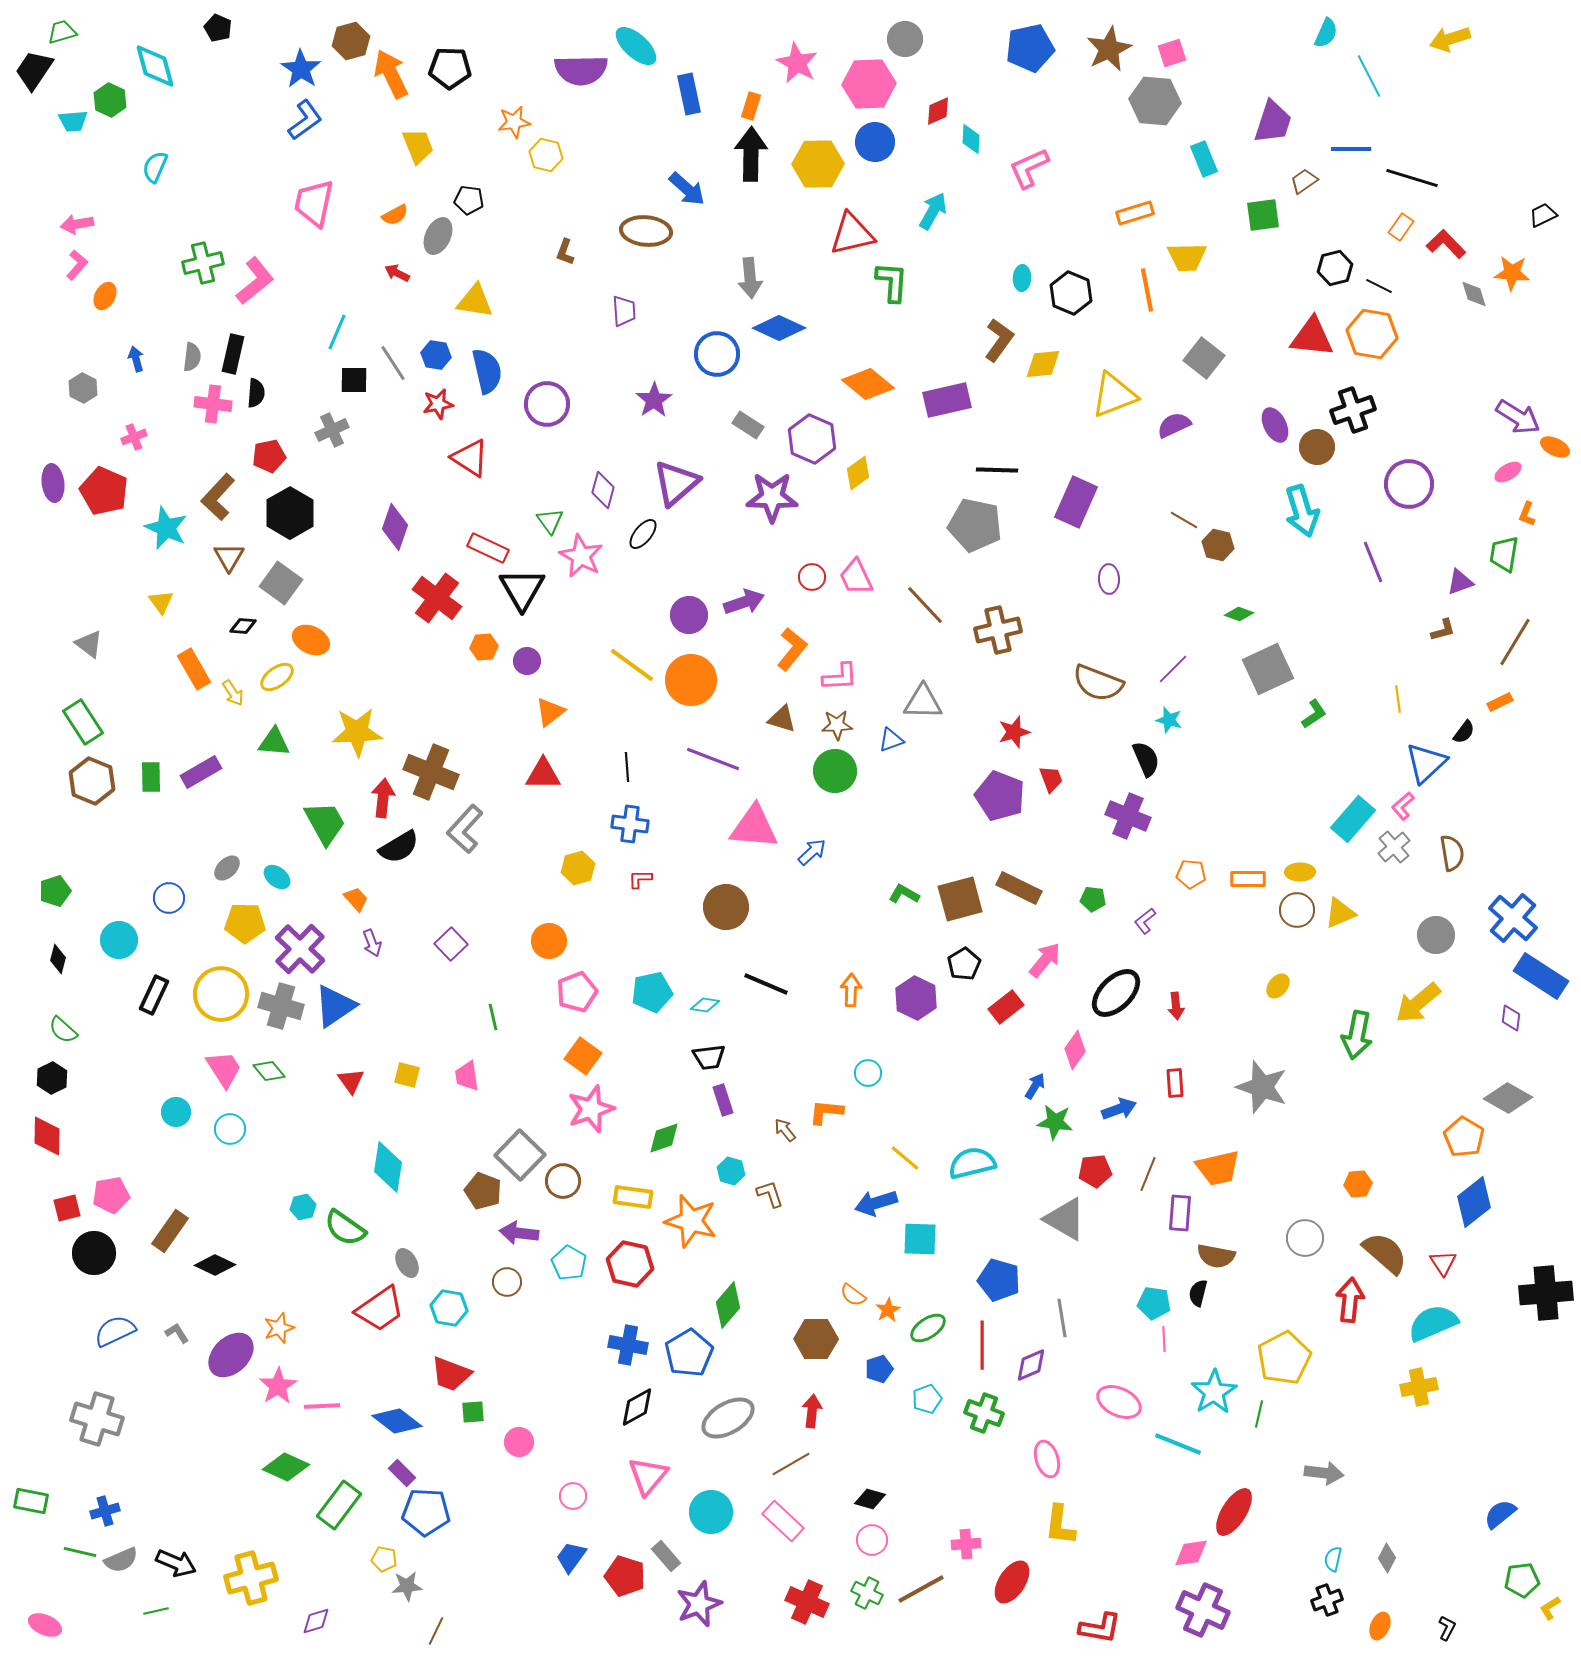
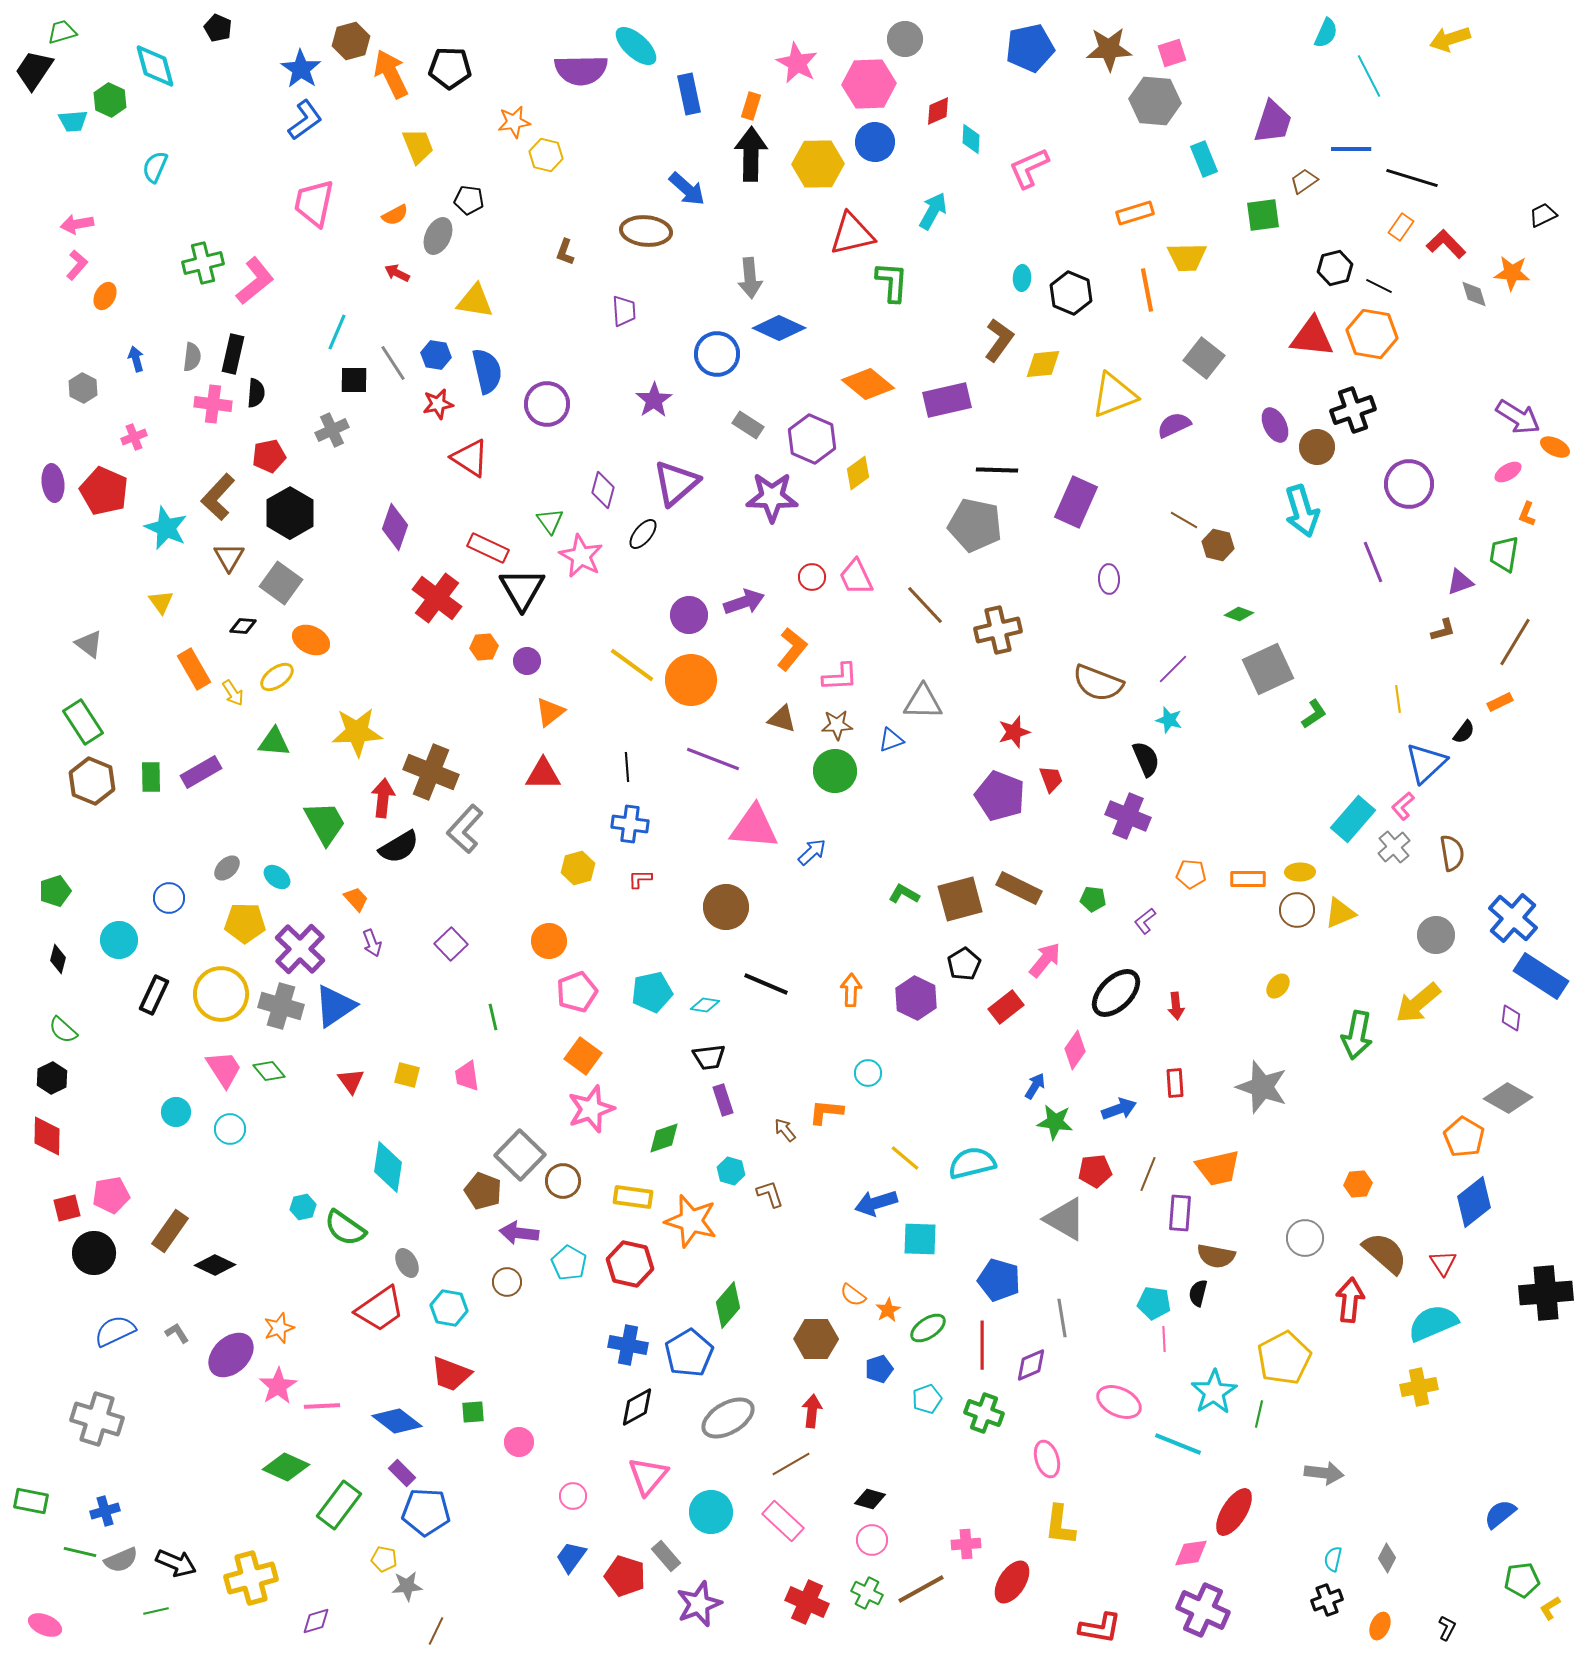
brown star at (1109, 49): rotated 24 degrees clockwise
